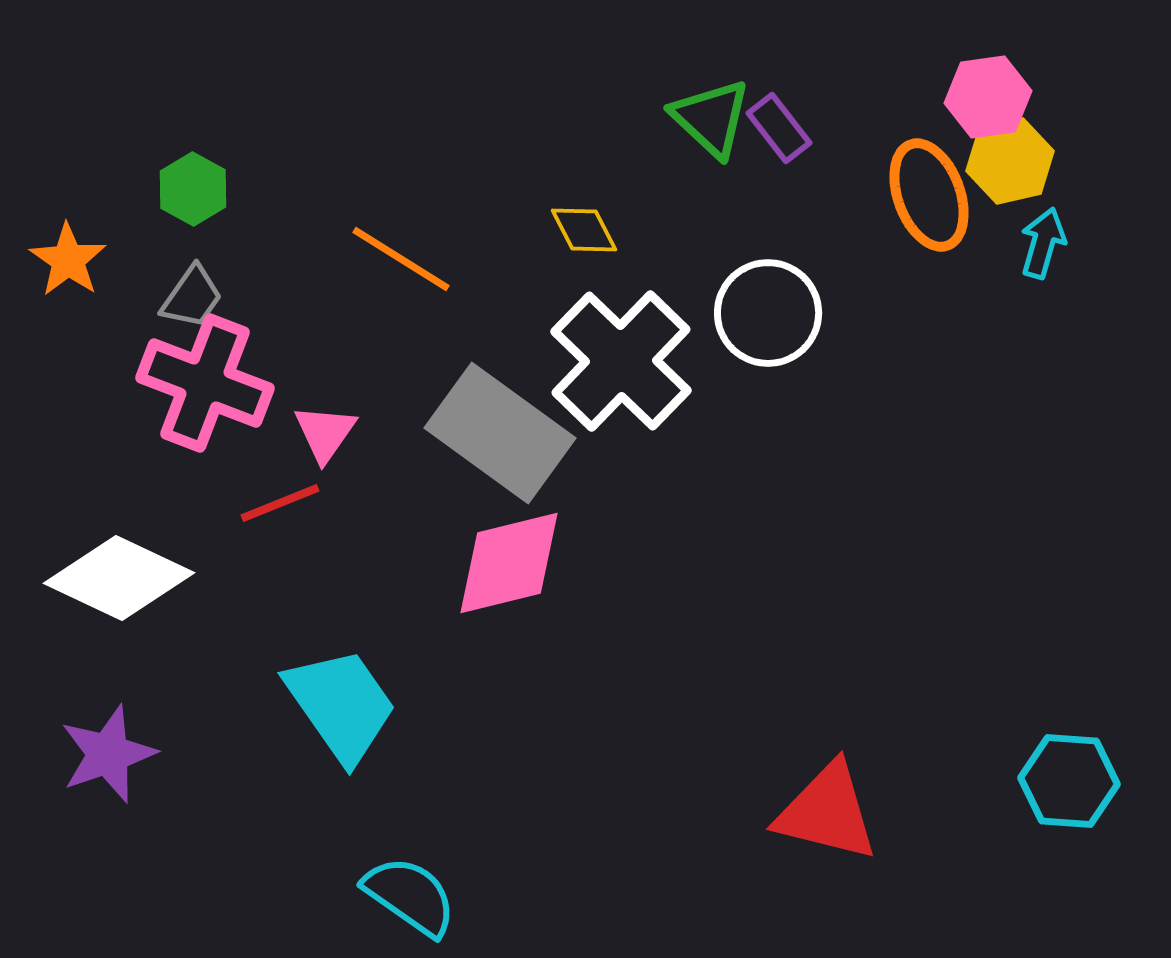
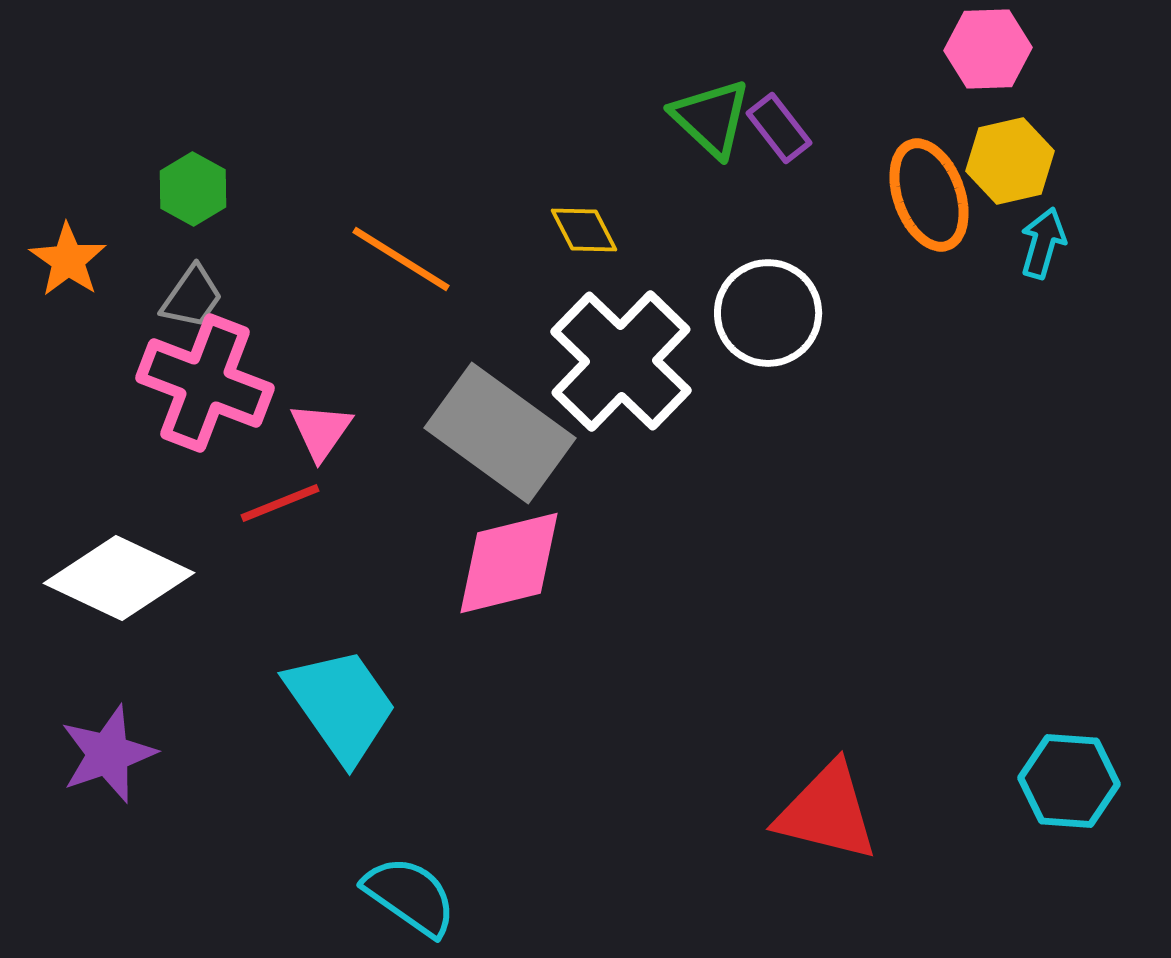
pink hexagon: moved 48 px up; rotated 6 degrees clockwise
pink triangle: moved 4 px left, 2 px up
